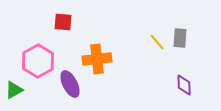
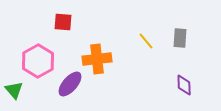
yellow line: moved 11 px left, 1 px up
purple ellipse: rotated 68 degrees clockwise
green triangle: rotated 42 degrees counterclockwise
